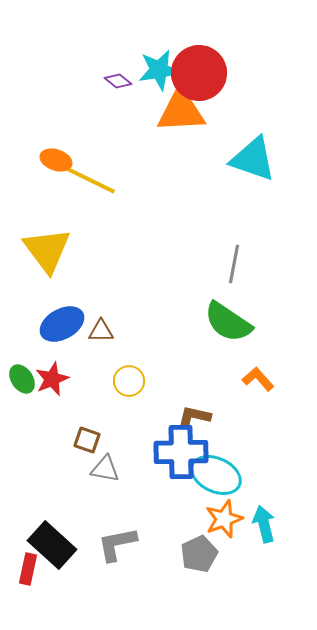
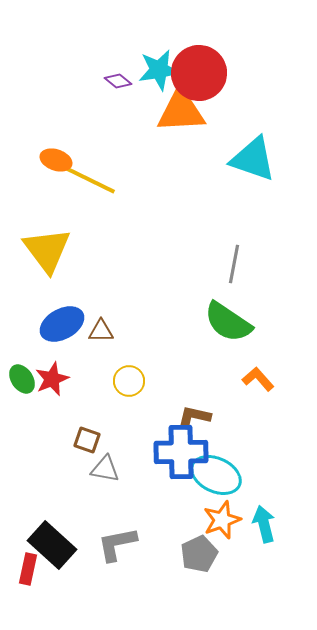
orange star: moved 2 px left, 1 px down
